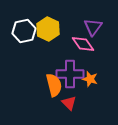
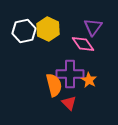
orange star: moved 1 px left, 1 px down; rotated 14 degrees clockwise
